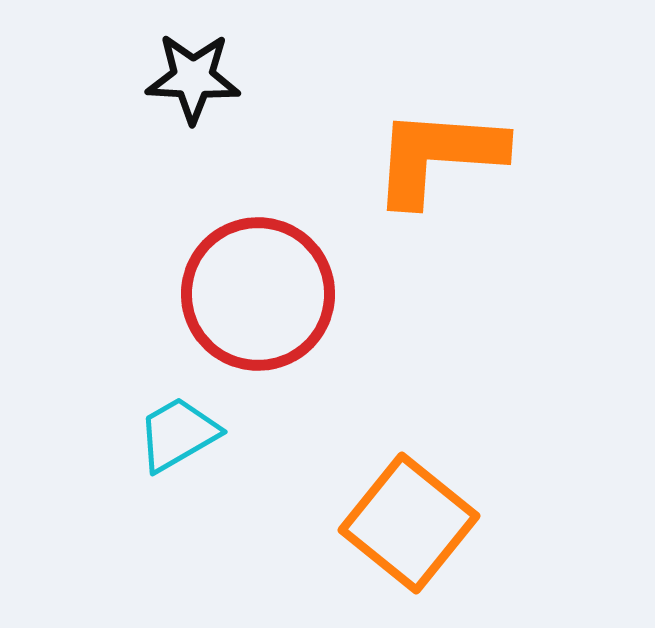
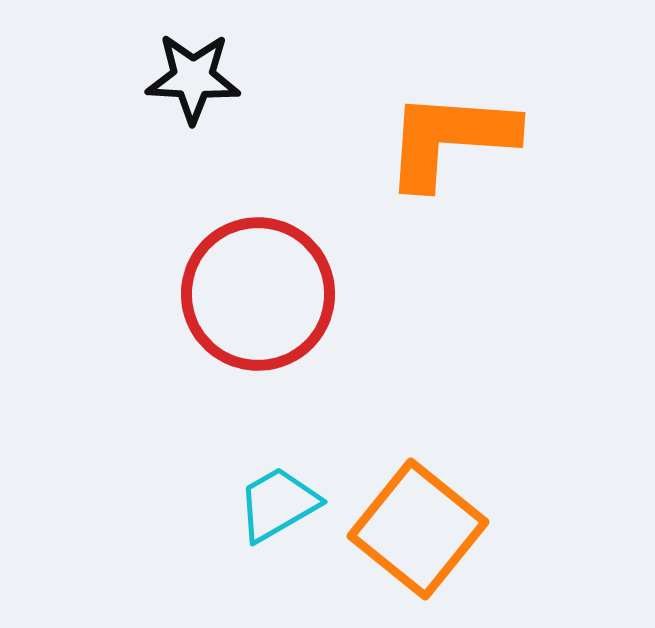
orange L-shape: moved 12 px right, 17 px up
cyan trapezoid: moved 100 px right, 70 px down
orange square: moved 9 px right, 6 px down
